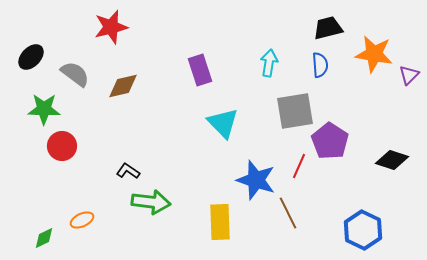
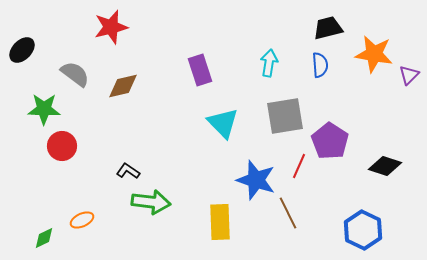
black ellipse: moved 9 px left, 7 px up
gray square: moved 10 px left, 5 px down
black diamond: moved 7 px left, 6 px down
